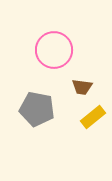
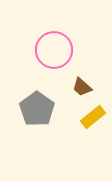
brown trapezoid: rotated 35 degrees clockwise
gray pentagon: rotated 24 degrees clockwise
